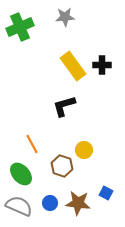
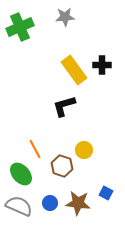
yellow rectangle: moved 1 px right, 4 px down
orange line: moved 3 px right, 5 px down
